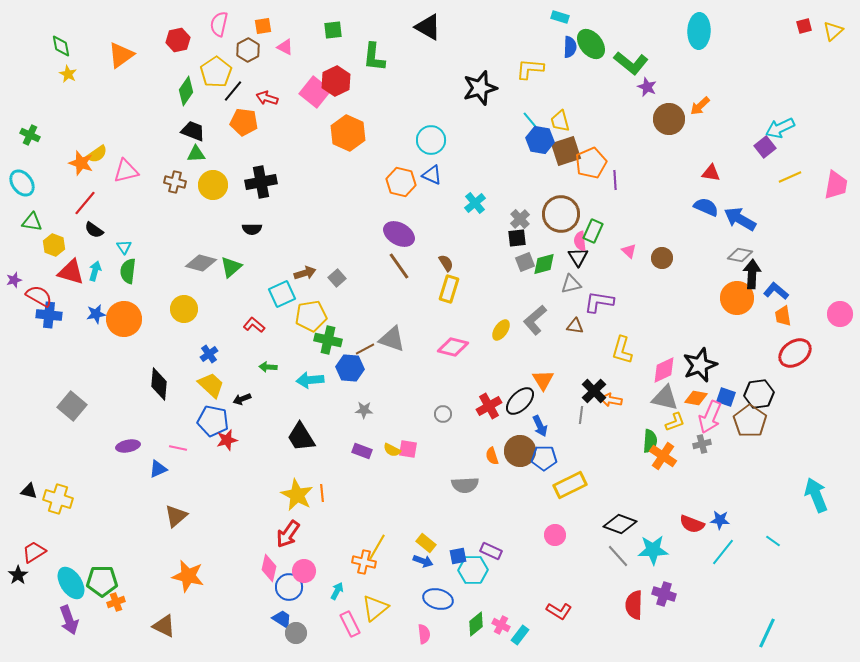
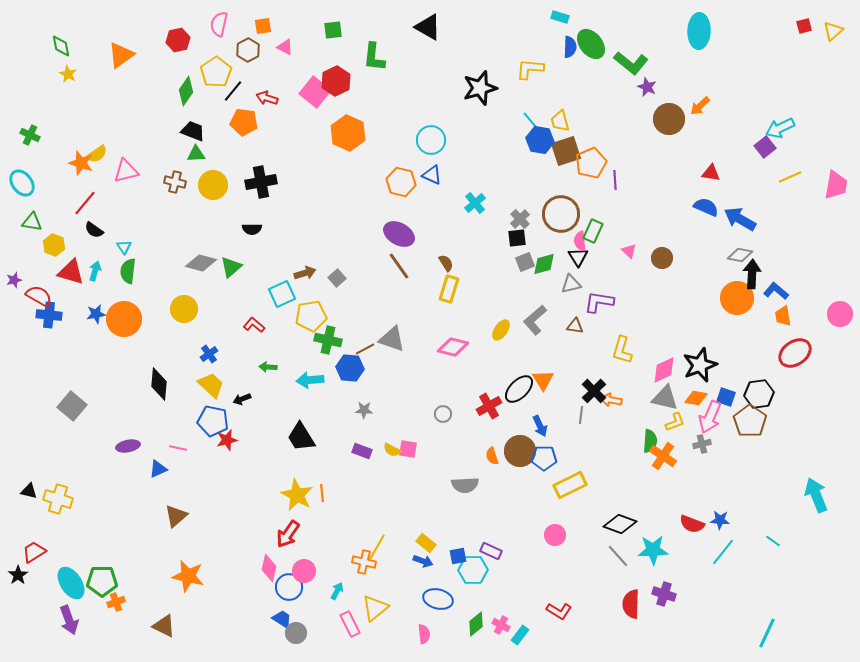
black ellipse at (520, 401): moved 1 px left, 12 px up
red semicircle at (634, 605): moved 3 px left, 1 px up
